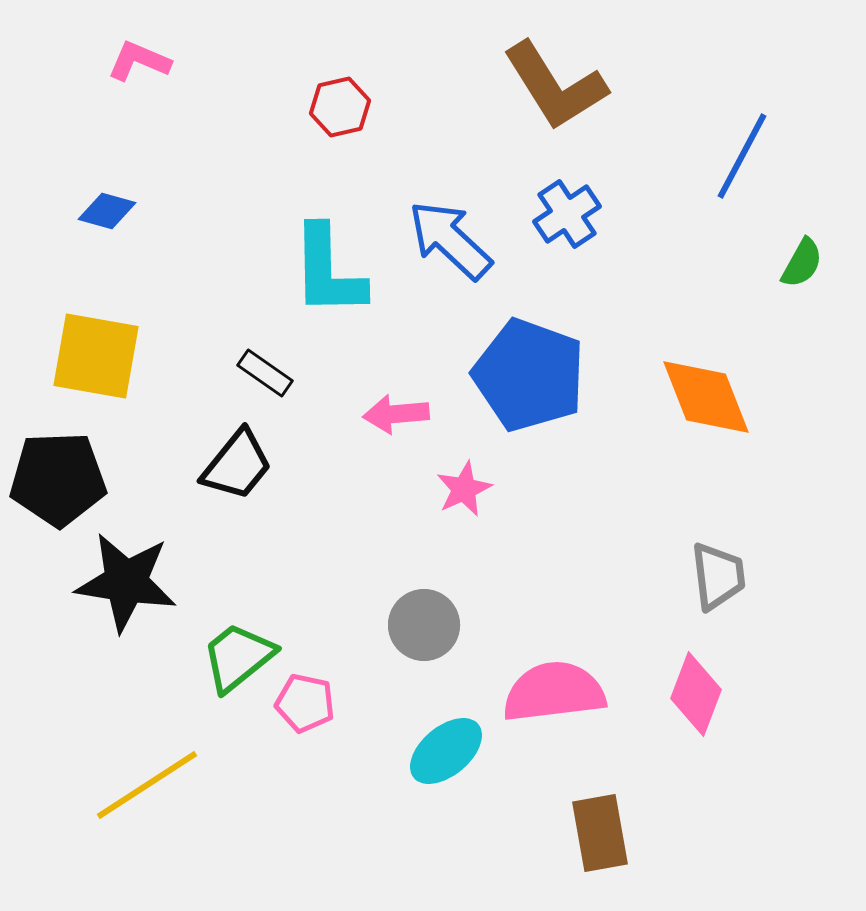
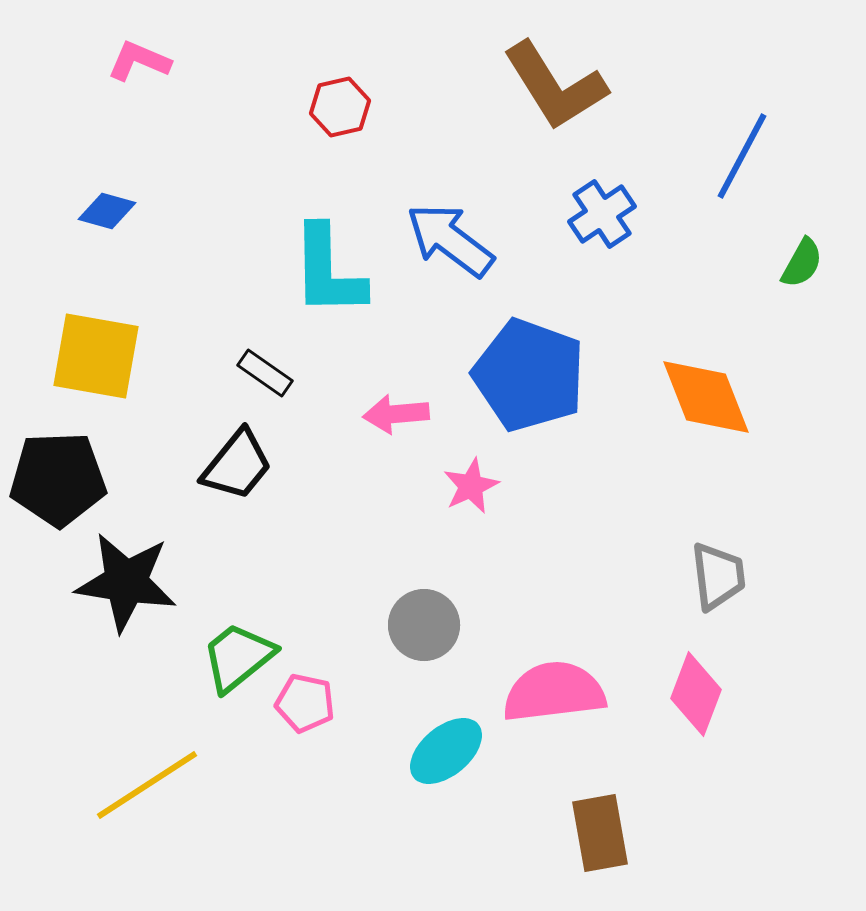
blue cross: moved 35 px right
blue arrow: rotated 6 degrees counterclockwise
pink star: moved 7 px right, 3 px up
